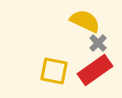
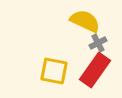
gray cross: rotated 18 degrees clockwise
red rectangle: rotated 20 degrees counterclockwise
